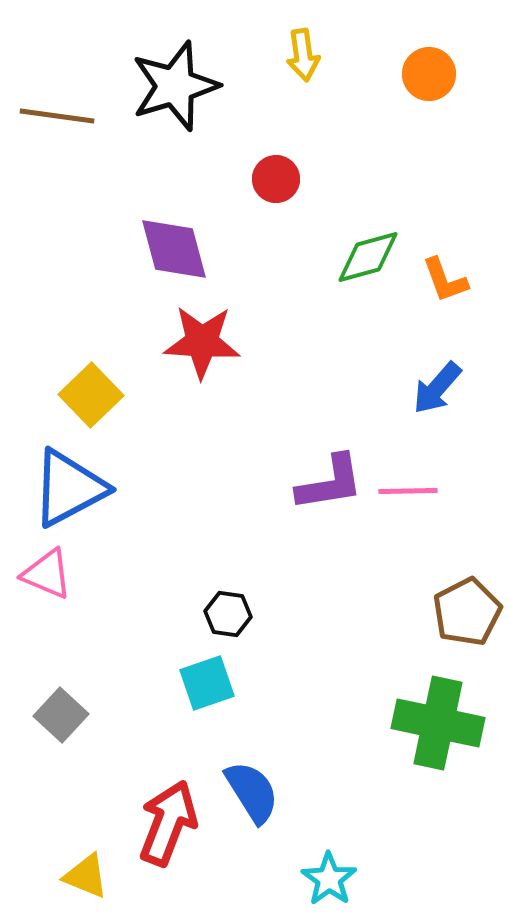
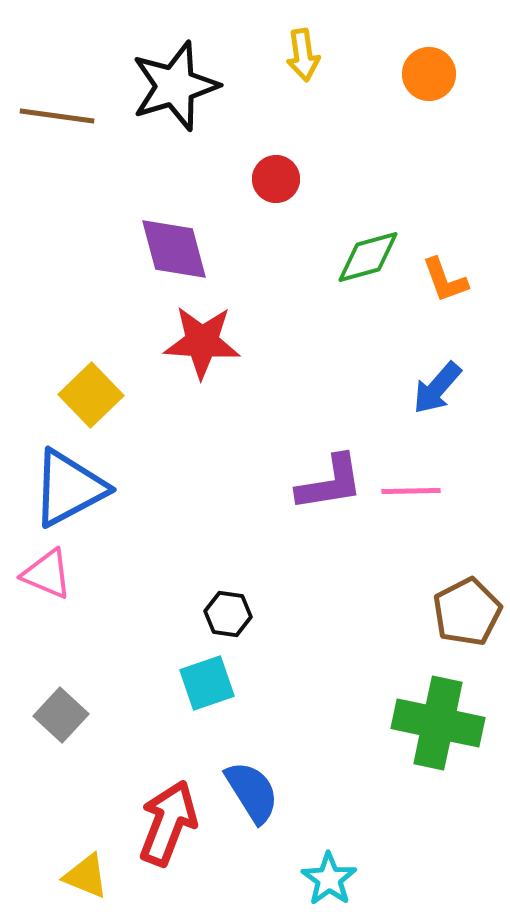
pink line: moved 3 px right
